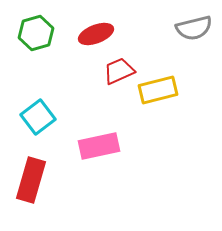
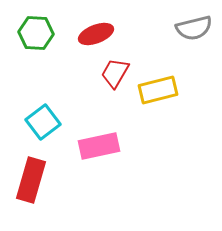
green hexagon: rotated 20 degrees clockwise
red trapezoid: moved 4 px left, 2 px down; rotated 36 degrees counterclockwise
cyan square: moved 5 px right, 5 px down
